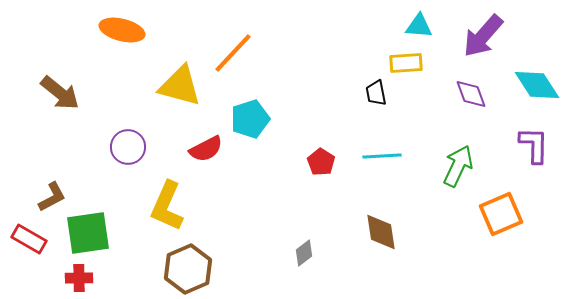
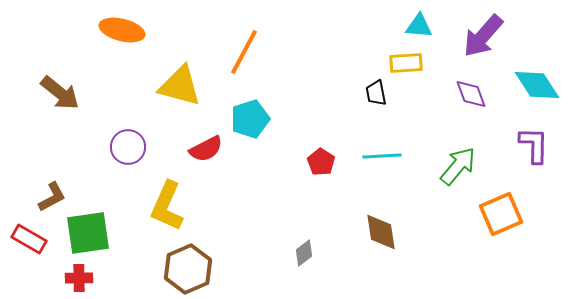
orange line: moved 11 px right, 1 px up; rotated 15 degrees counterclockwise
green arrow: rotated 15 degrees clockwise
